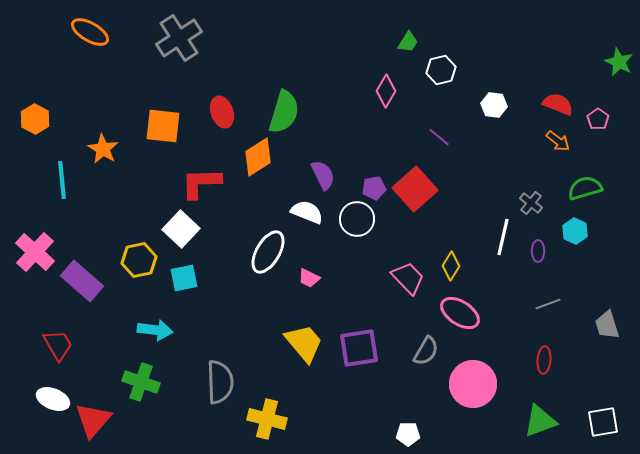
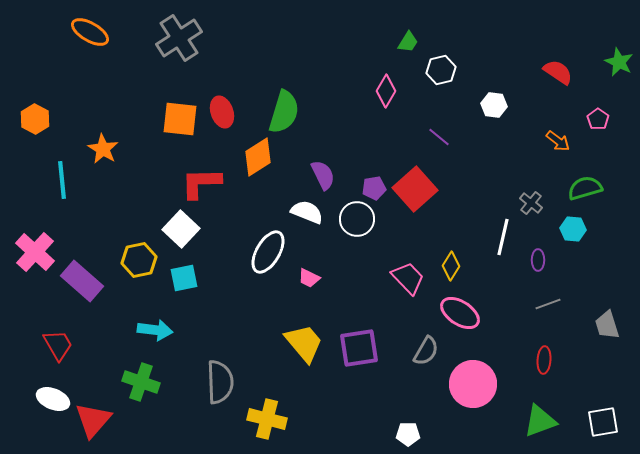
red semicircle at (558, 104): moved 32 px up; rotated 12 degrees clockwise
orange square at (163, 126): moved 17 px right, 7 px up
cyan hexagon at (575, 231): moved 2 px left, 2 px up; rotated 20 degrees counterclockwise
purple ellipse at (538, 251): moved 9 px down
